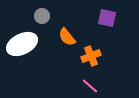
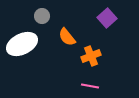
purple square: rotated 36 degrees clockwise
pink line: rotated 30 degrees counterclockwise
